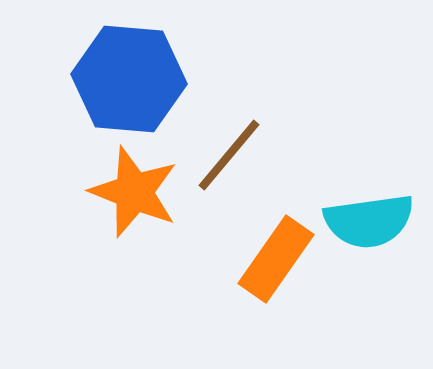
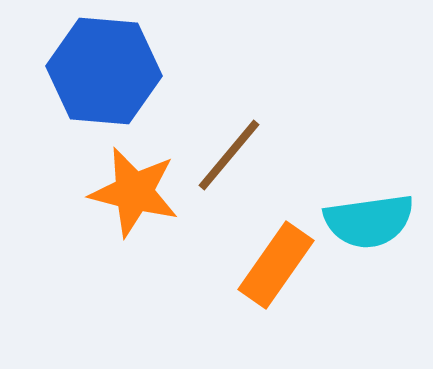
blue hexagon: moved 25 px left, 8 px up
orange star: rotated 8 degrees counterclockwise
orange rectangle: moved 6 px down
